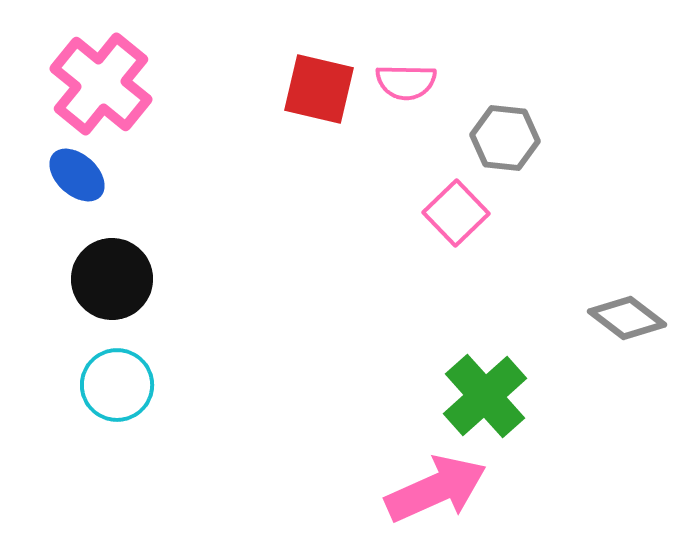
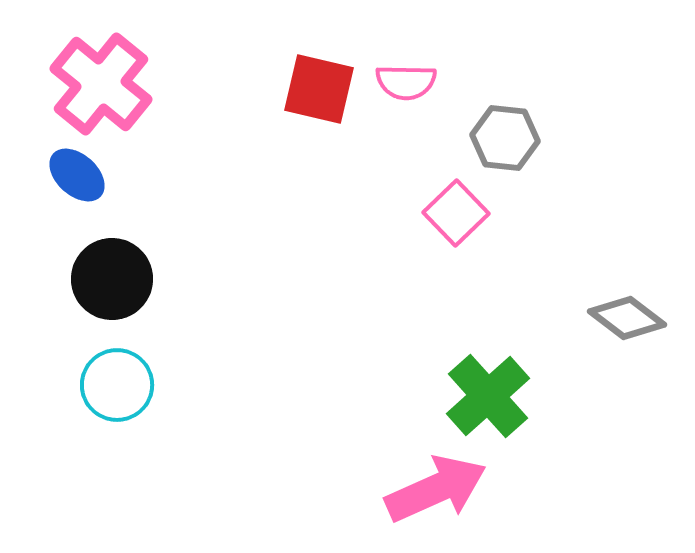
green cross: moved 3 px right
